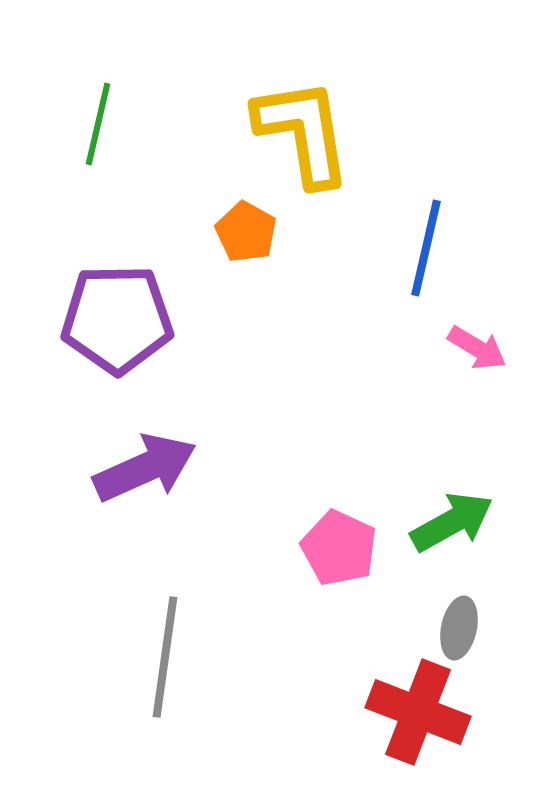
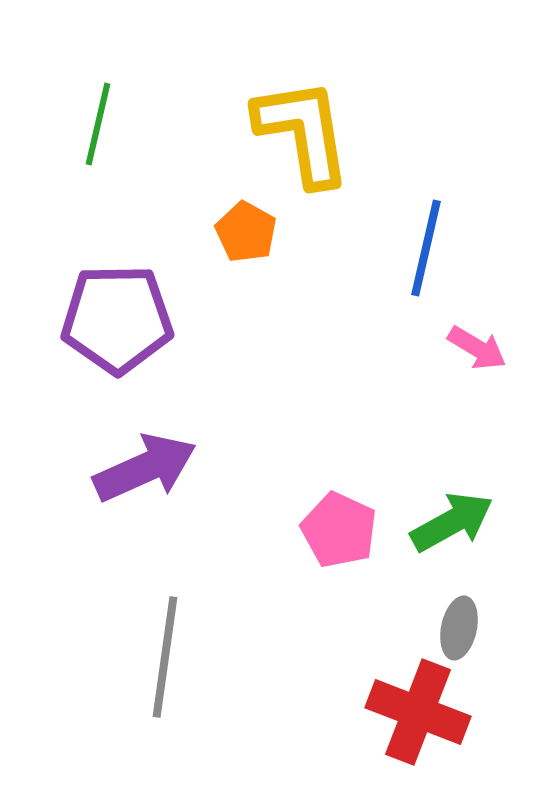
pink pentagon: moved 18 px up
